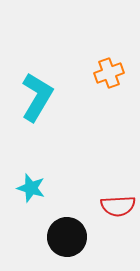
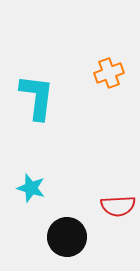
cyan L-shape: rotated 24 degrees counterclockwise
